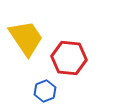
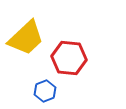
yellow trapezoid: rotated 81 degrees clockwise
